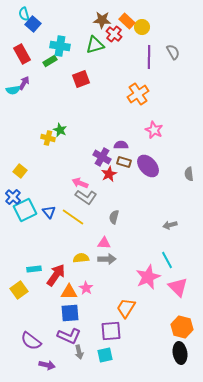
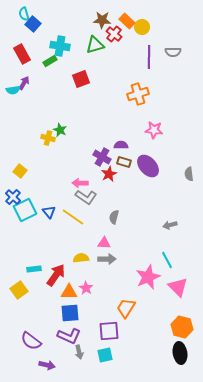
gray semicircle at (173, 52): rotated 119 degrees clockwise
orange cross at (138, 94): rotated 15 degrees clockwise
pink star at (154, 130): rotated 18 degrees counterclockwise
pink arrow at (80, 183): rotated 21 degrees counterclockwise
purple square at (111, 331): moved 2 px left
